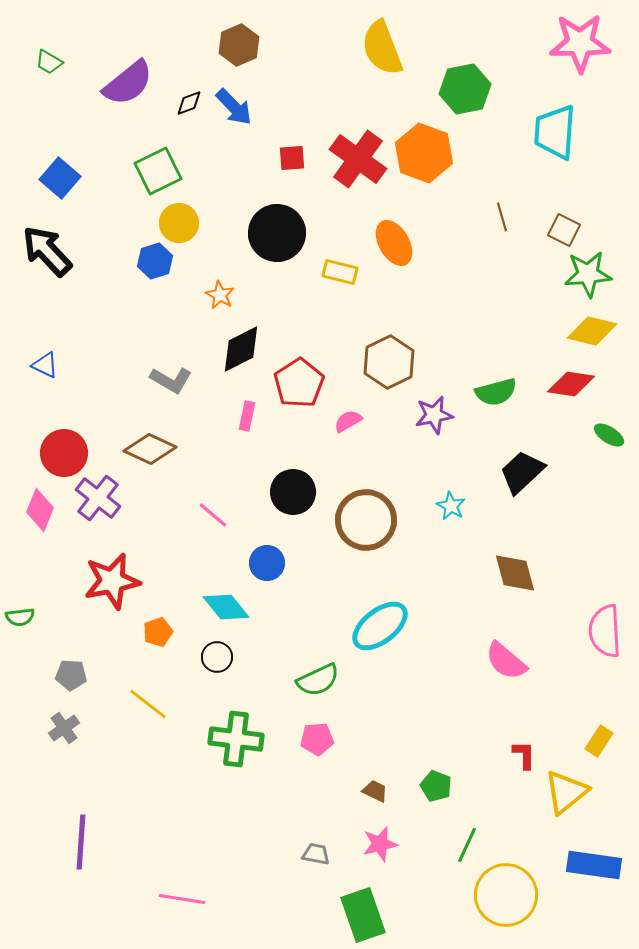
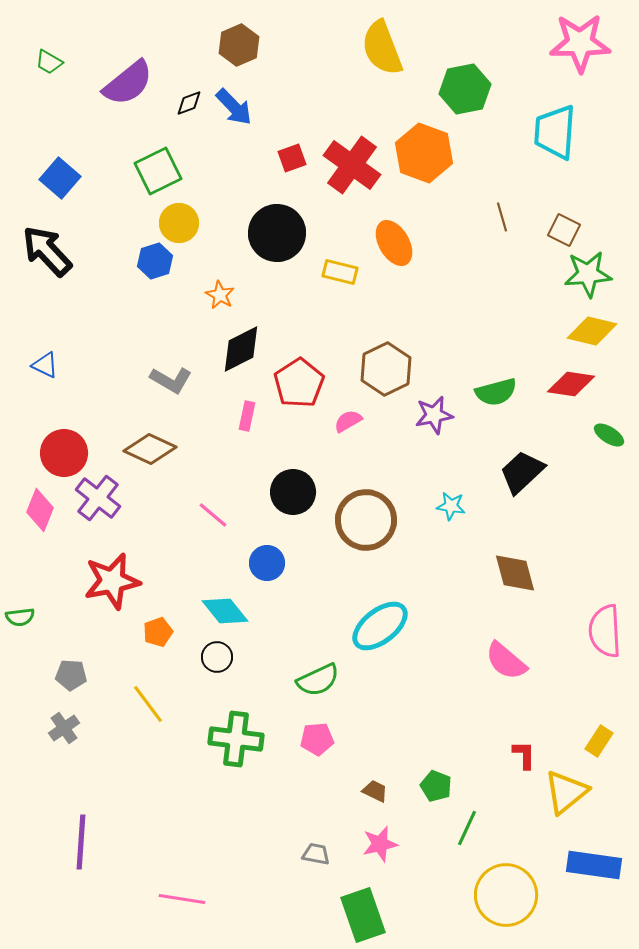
red square at (292, 158): rotated 16 degrees counterclockwise
red cross at (358, 159): moved 6 px left, 6 px down
brown hexagon at (389, 362): moved 3 px left, 7 px down
cyan star at (451, 506): rotated 20 degrees counterclockwise
cyan diamond at (226, 607): moved 1 px left, 4 px down
yellow line at (148, 704): rotated 15 degrees clockwise
green line at (467, 845): moved 17 px up
